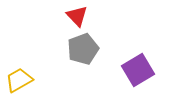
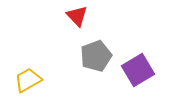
gray pentagon: moved 13 px right, 7 px down
yellow trapezoid: moved 9 px right
